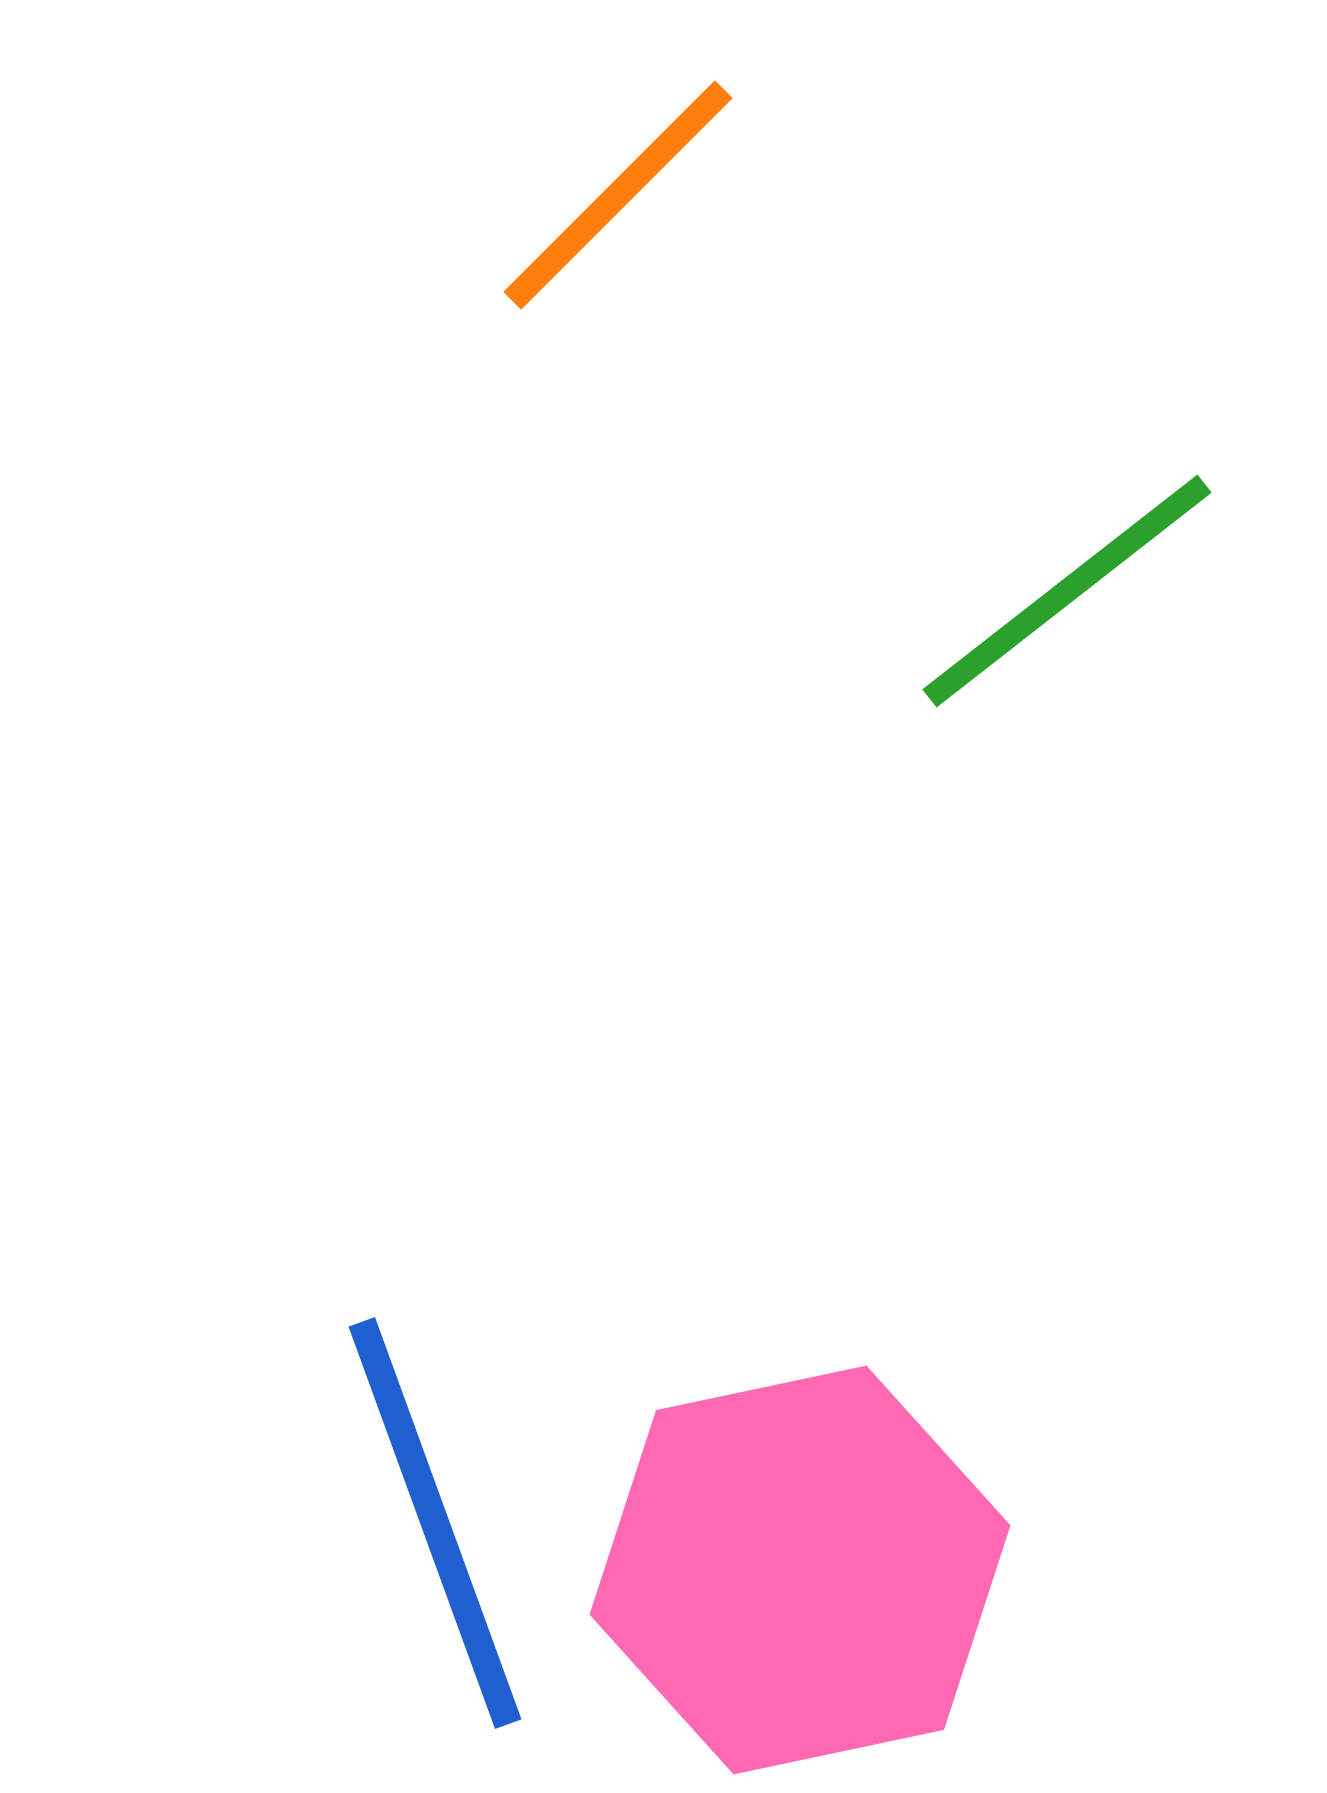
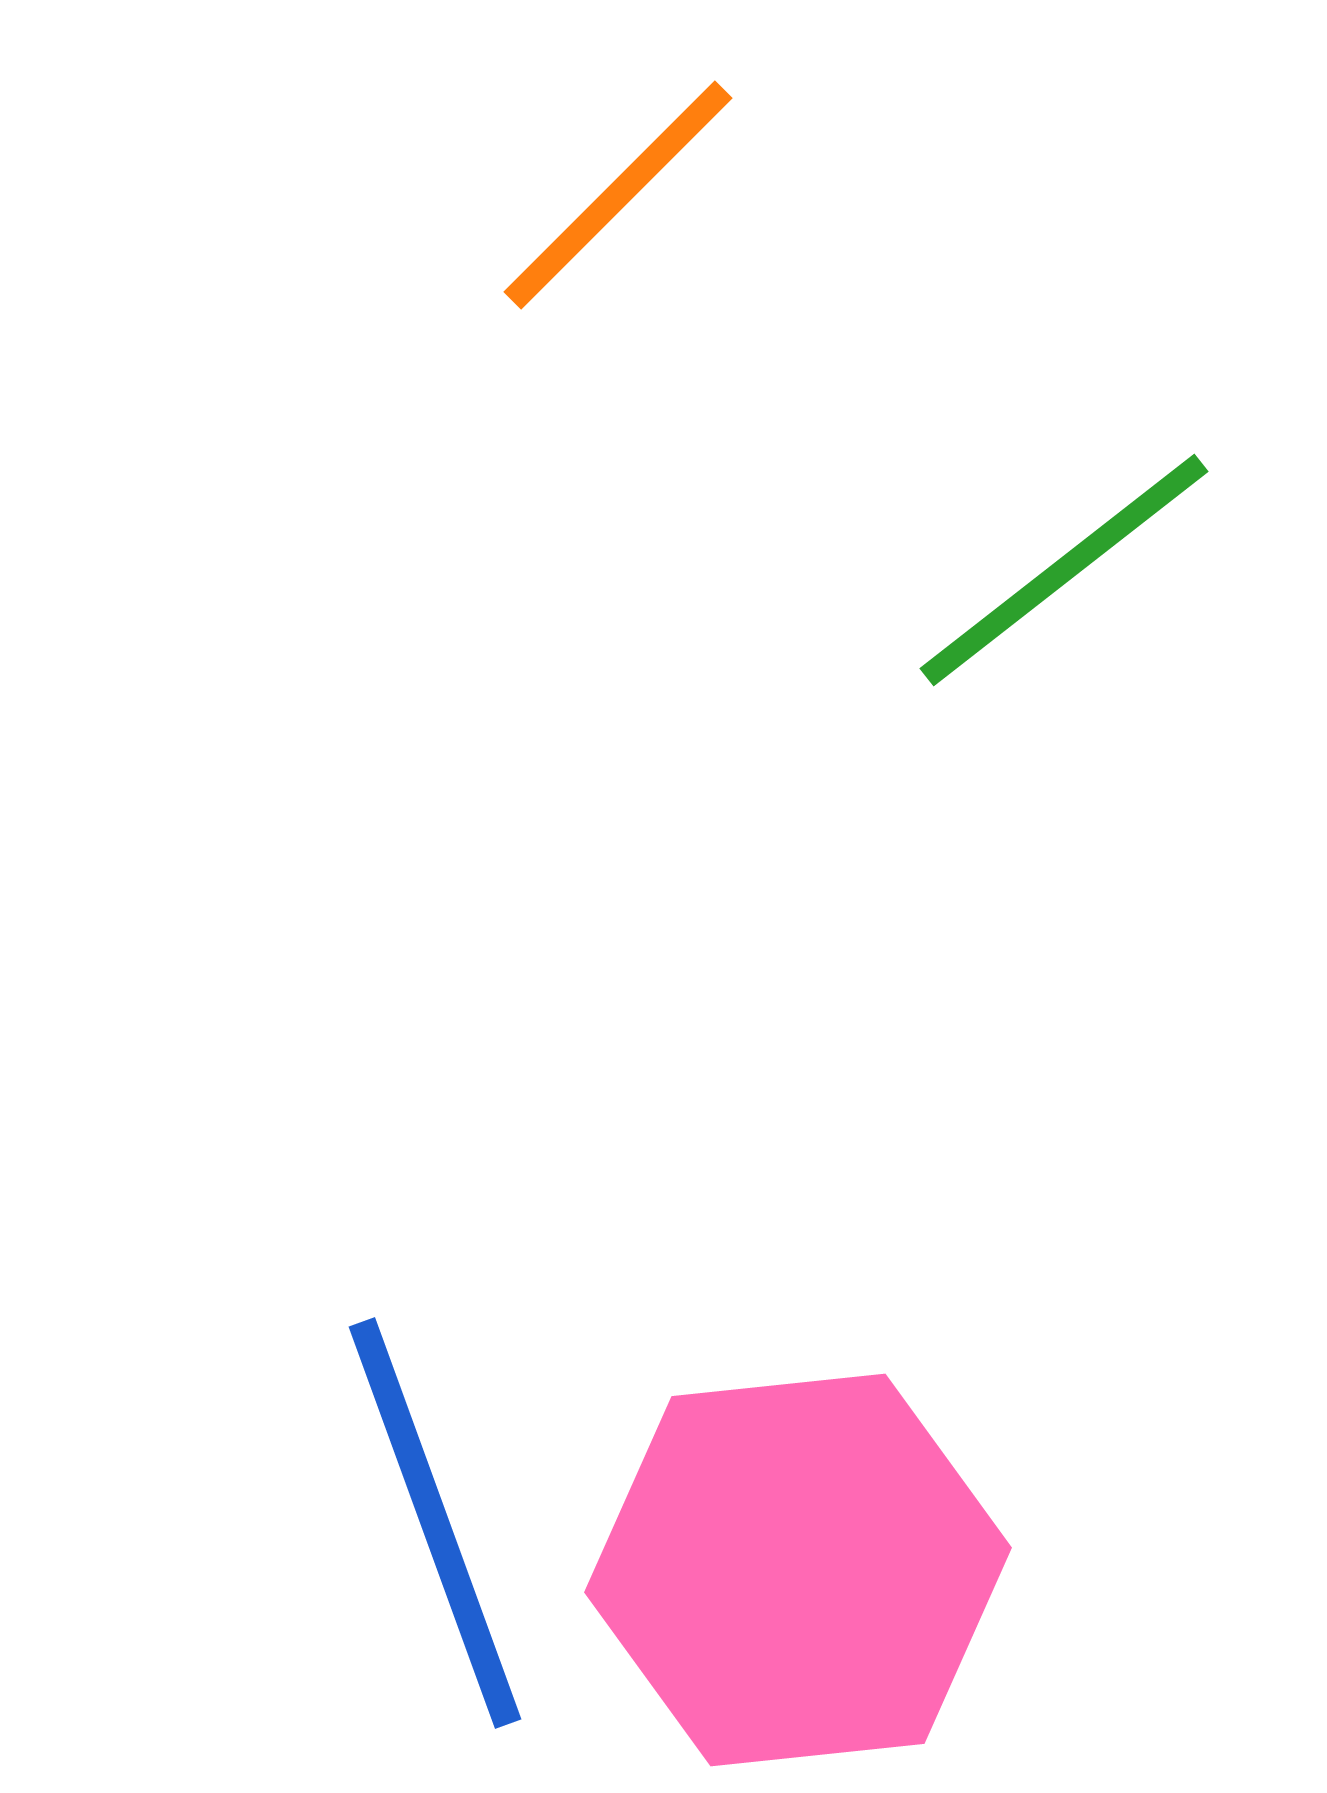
green line: moved 3 px left, 21 px up
pink hexagon: moved 2 px left; rotated 6 degrees clockwise
